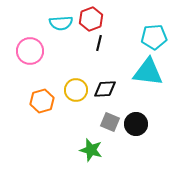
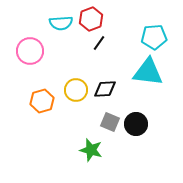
black line: rotated 21 degrees clockwise
